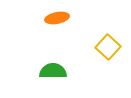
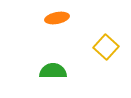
yellow square: moved 2 px left
